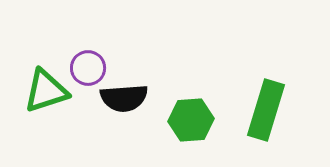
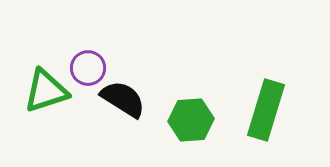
black semicircle: moved 1 px left, 1 px down; rotated 144 degrees counterclockwise
